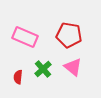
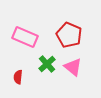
red pentagon: rotated 15 degrees clockwise
green cross: moved 4 px right, 5 px up
